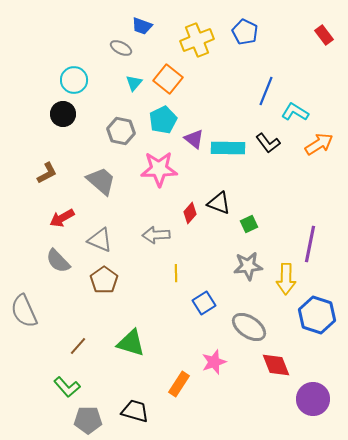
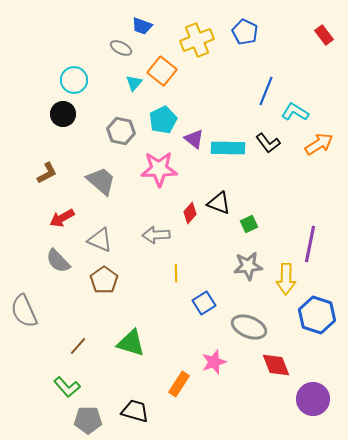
orange square at (168, 79): moved 6 px left, 8 px up
gray ellipse at (249, 327): rotated 12 degrees counterclockwise
